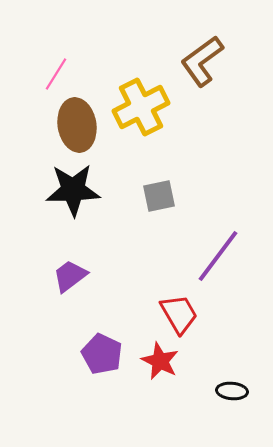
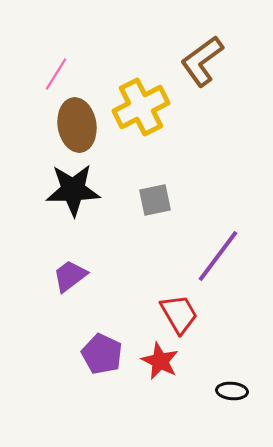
gray square: moved 4 px left, 4 px down
